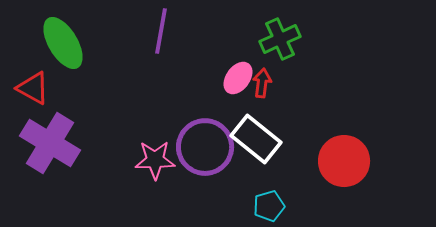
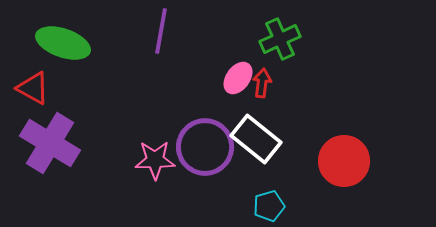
green ellipse: rotated 40 degrees counterclockwise
